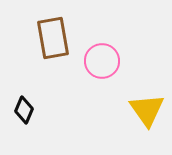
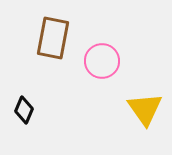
brown rectangle: rotated 21 degrees clockwise
yellow triangle: moved 2 px left, 1 px up
